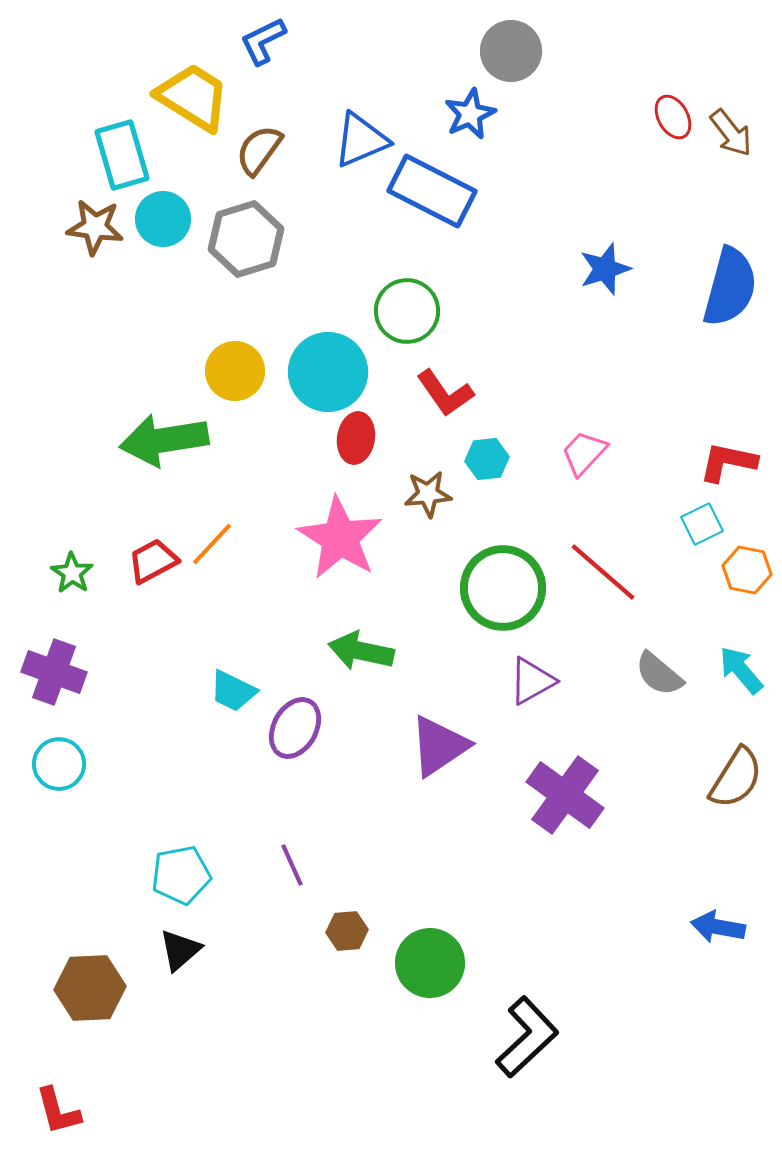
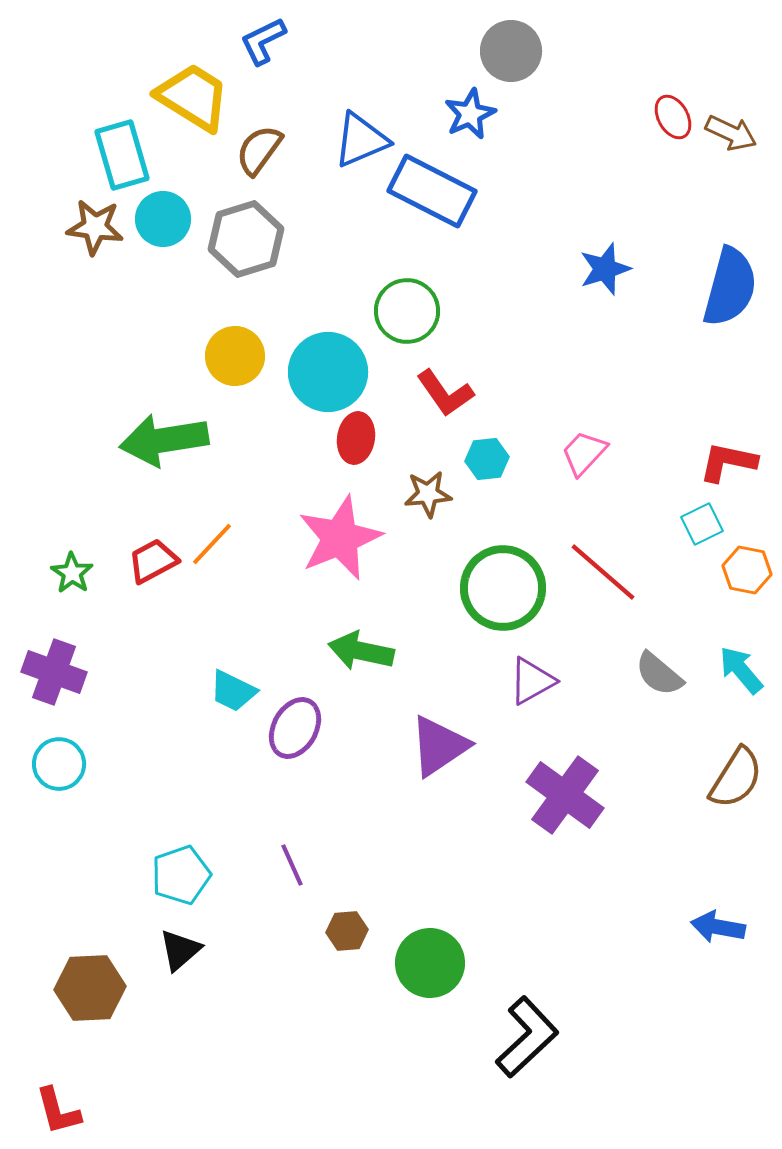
brown arrow at (731, 133): rotated 27 degrees counterclockwise
yellow circle at (235, 371): moved 15 px up
pink star at (340, 538): rotated 18 degrees clockwise
cyan pentagon at (181, 875): rotated 8 degrees counterclockwise
